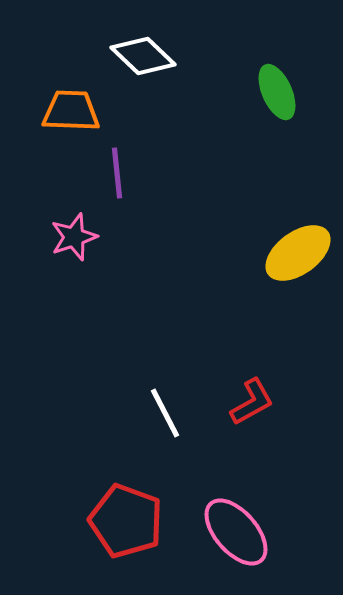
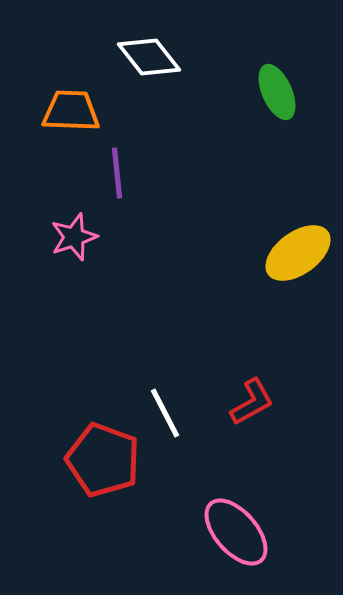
white diamond: moved 6 px right, 1 px down; rotated 8 degrees clockwise
red pentagon: moved 23 px left, 61 px up
